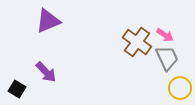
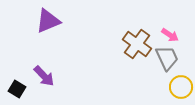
pink arrow: moved 5 px right
brown cross: moved 2 px down
purple arrow: moved 2 px left, 4 px down
yellow circle: moved 1 px right, 1 px up
